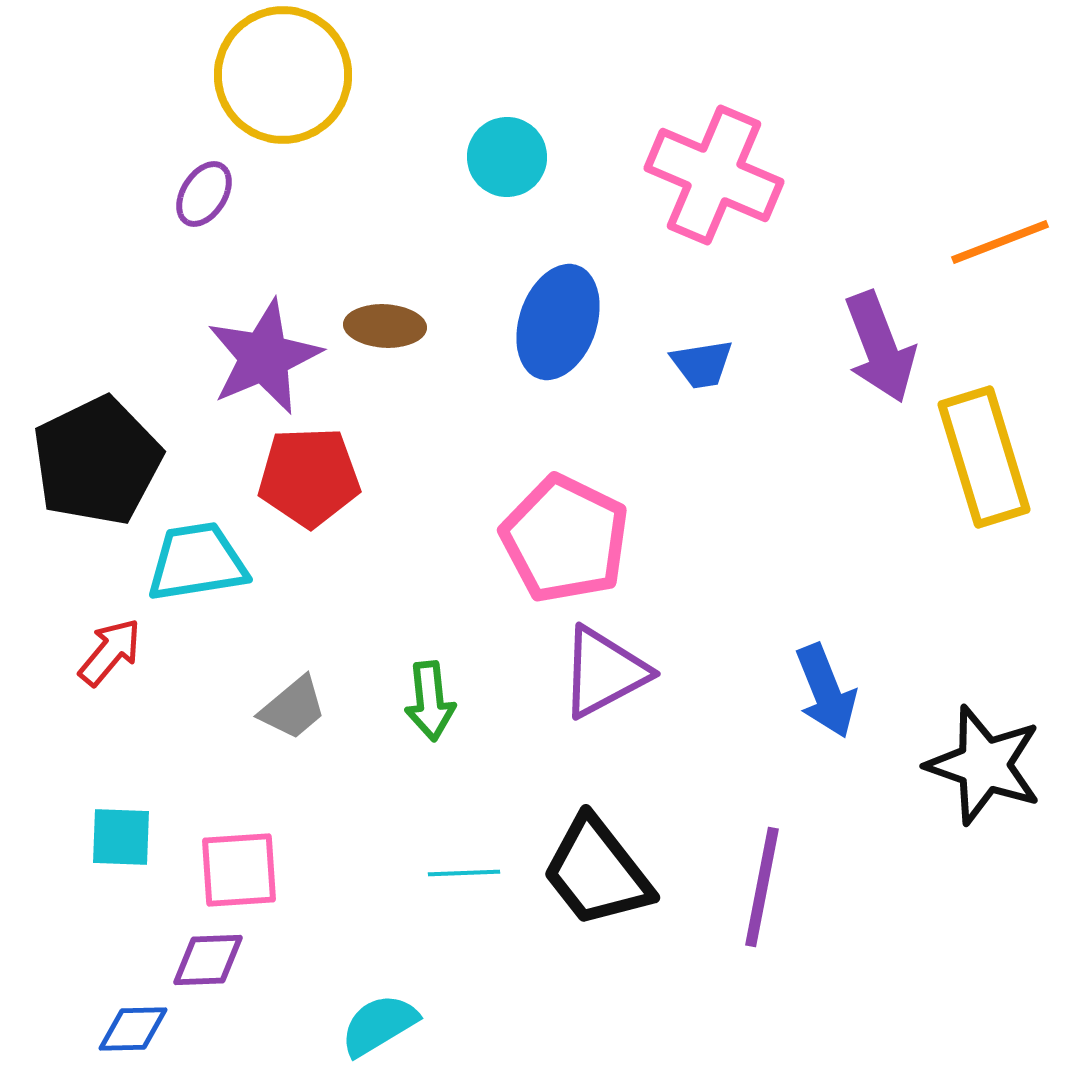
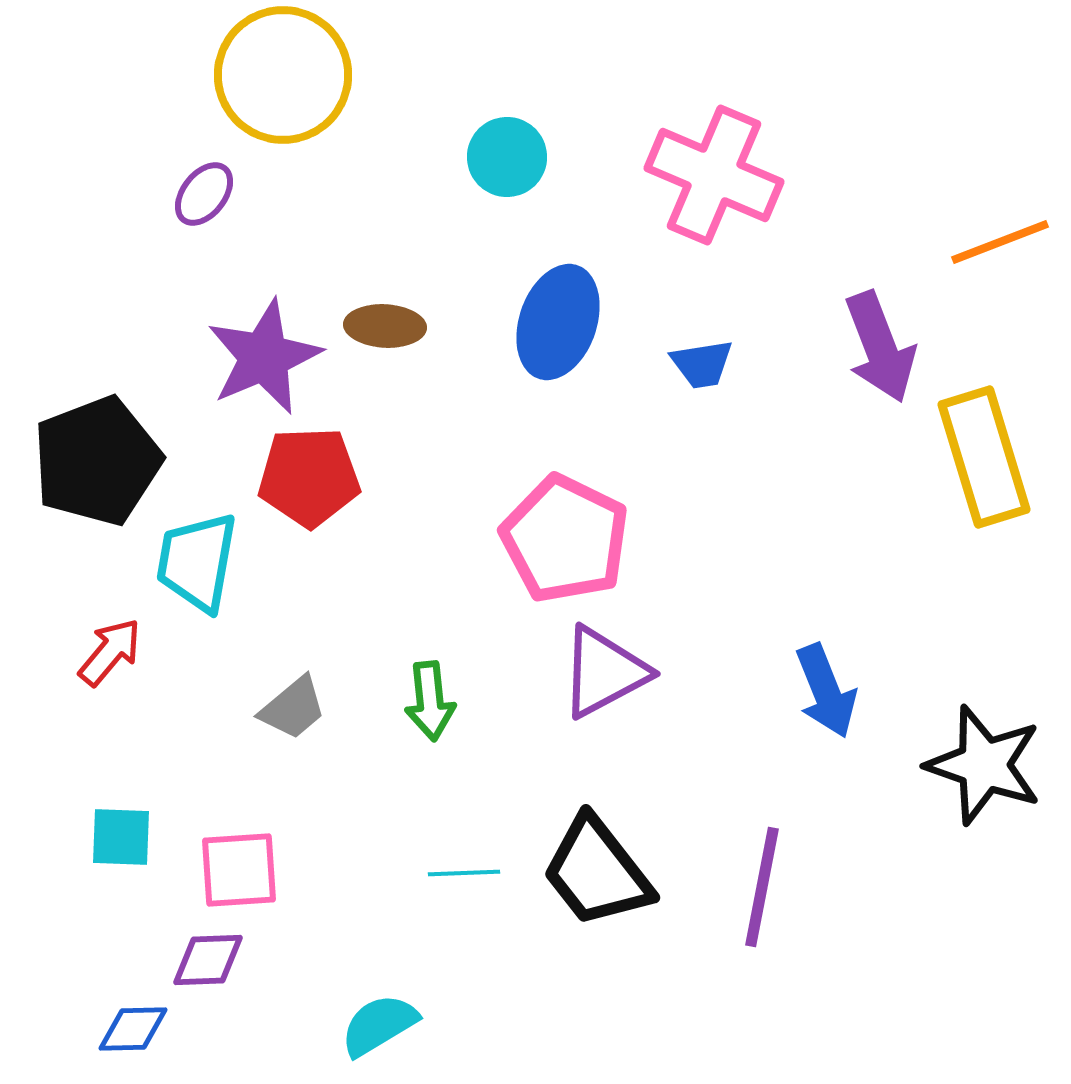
purple ellipse: rotated 6 degrees clockwise
black pentagon: rotated 5 degrees clockwise
cyan trapezoid: rotated 71 degrees counterclockwise
